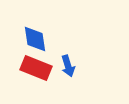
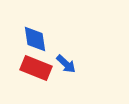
blue arrow: moved 2 px left, 2 px up; rotated 30 degrees counterclockwise
